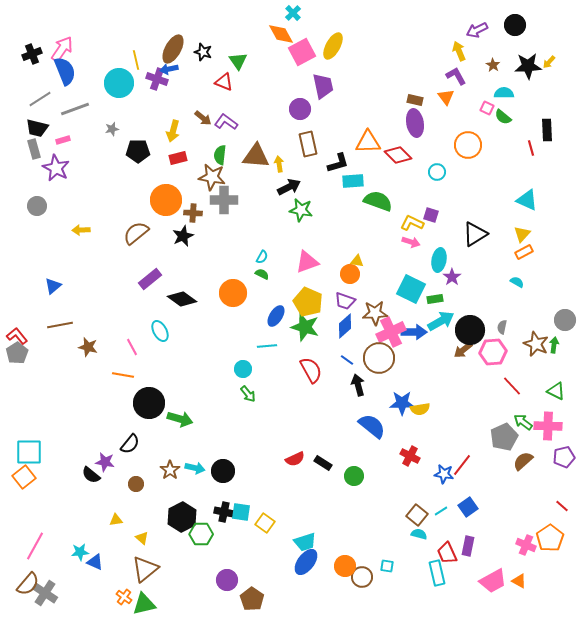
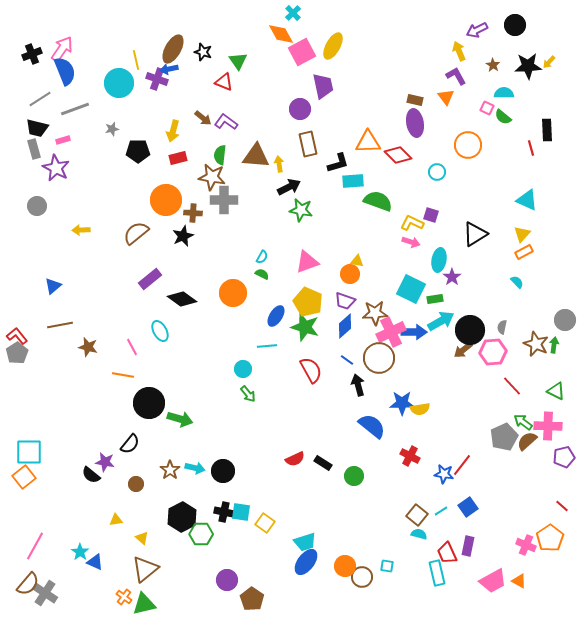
cyan semicircle at (517, 282): rotated 16 degrees clockwise
brown semicircle at (523, 461): moved 4 px right, 20 px up
cyan star at (80, 552): rotated 30 degrees counterclockwise
